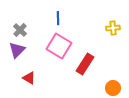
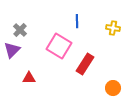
blue line: moved 19 px right, 3 px down
yellow cross: rotated 16 degrees clockwise
purple triangle: moved 5 px left
red triangle: rotated 32 degrees counterclockwise
